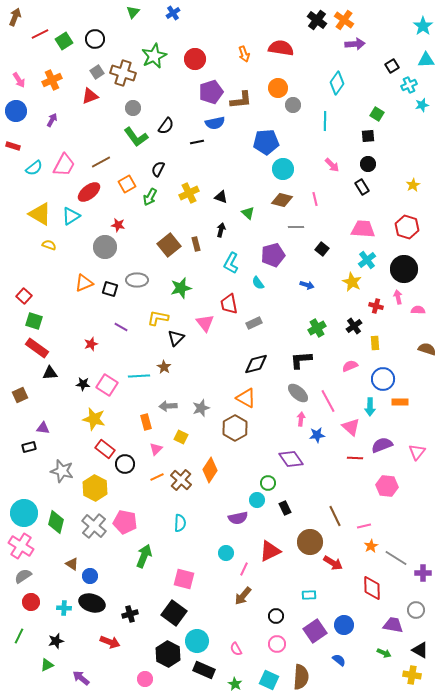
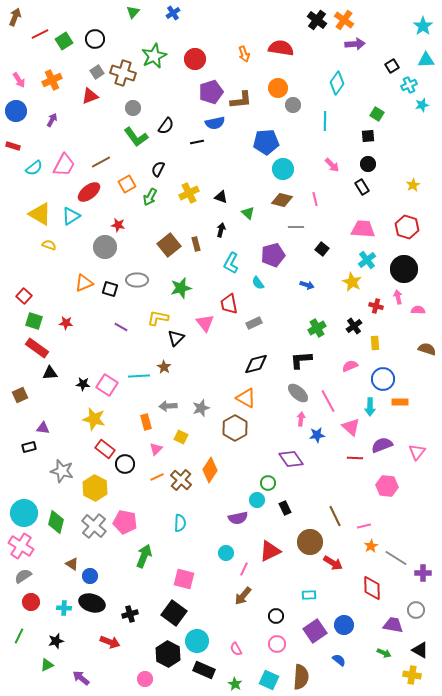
red star at (91, 344): moved 25 px left, 21 px up; rotated 24 degrees clockwise
